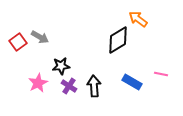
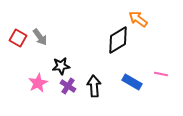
gray arrow: rotated 24 degrees clockwise
red square: moved 4 px up; rotated 24 degrees counterclockwise
purple cross: moved 1 px left
